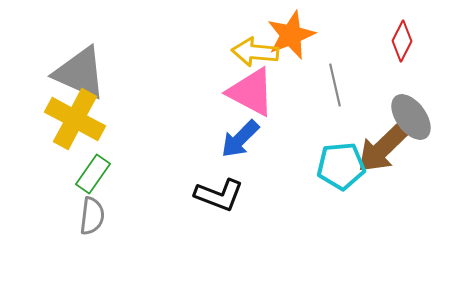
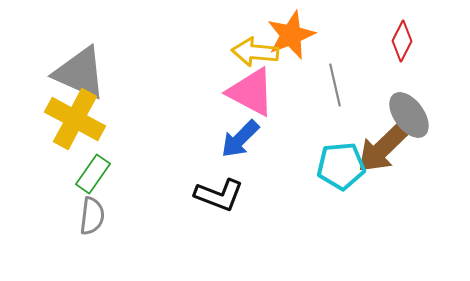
gray ellipse: moved 2 px left, 2 px up
